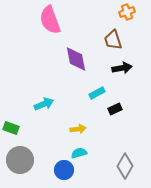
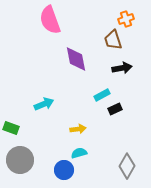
orange cross: moved 1 px left, 7 px down
cyan rectangle: moved 5 px right, 2 px down
gray diamond: moved 2 px right
